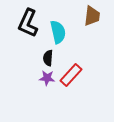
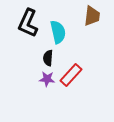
purple star: moved 1 px down
